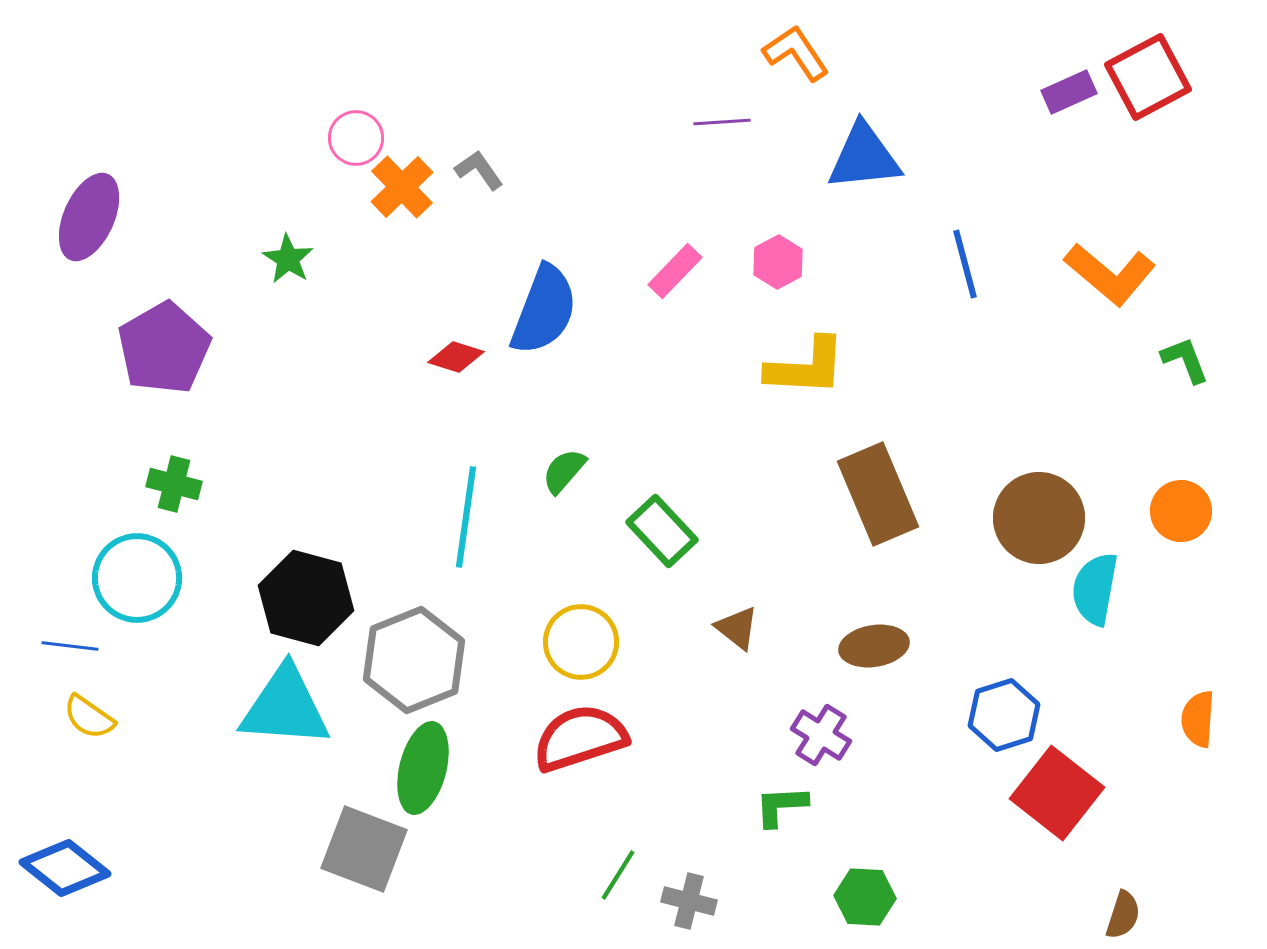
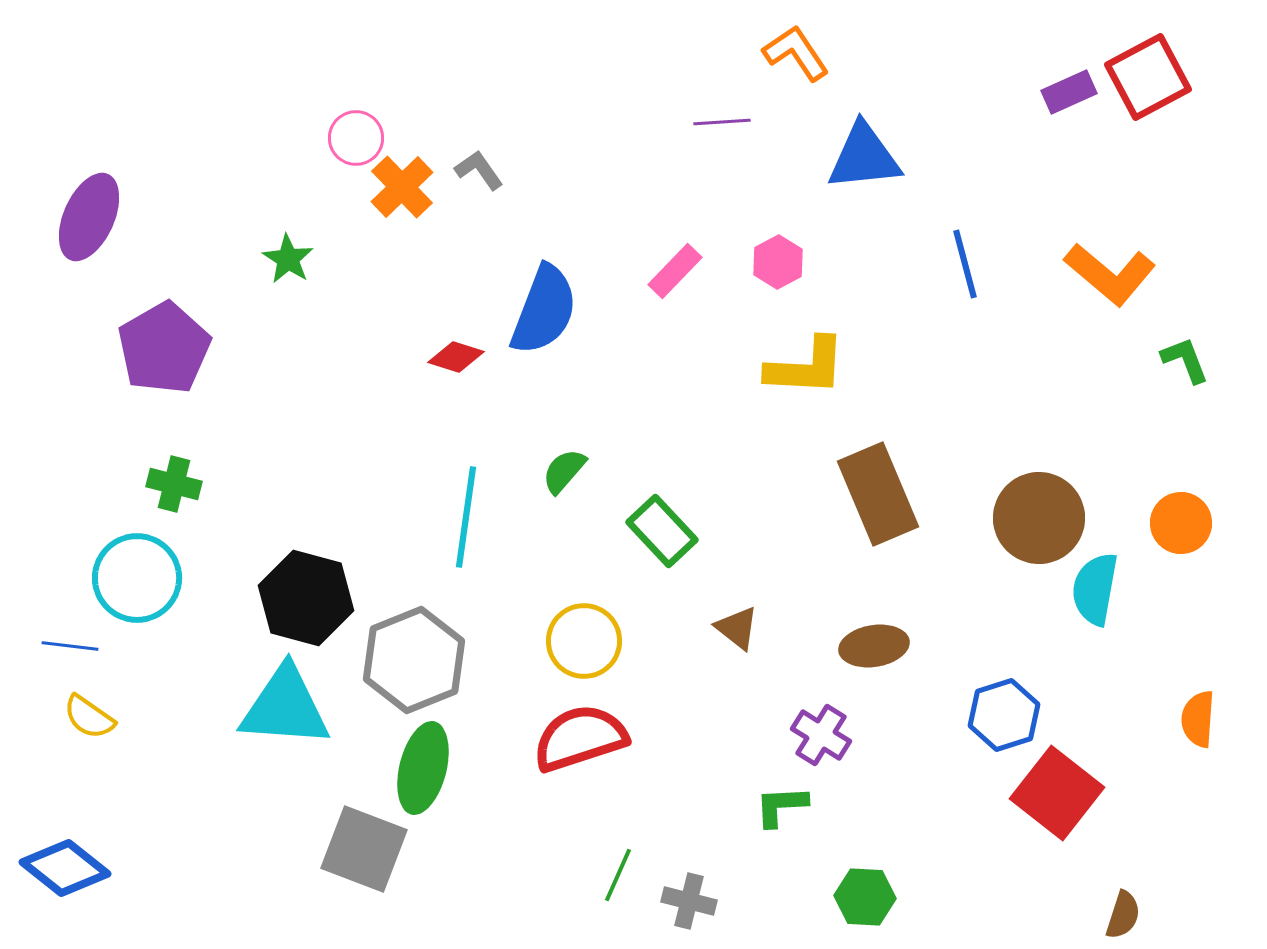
orange circle at (1181, 511): moved 12 px down
yellow circle at (581, 642): moved 3 px right, 1 px up
green line at (618, 875): rotated 8 degrees counterclockwise
